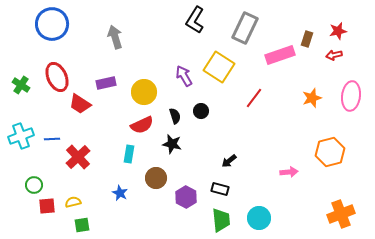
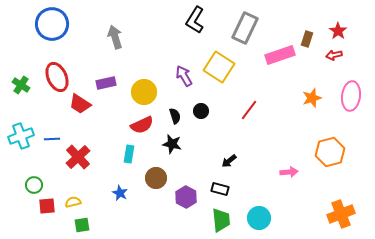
red star: rotated 24 degrees counterclockwise
red line: moved 5 px left, 12 px down
